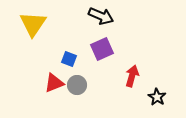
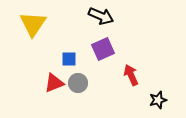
purple square: moved 1 px right
blue square: rotated 21 degrees counterclockwise
red arrow: moved 1 px left, 1 px up; rotated 40 degrees counterclockwise
gray circle: moved 1 px right, 2 px up
black star: moved 1 px right, 3 px down; rotated 24 degrees clockwise
